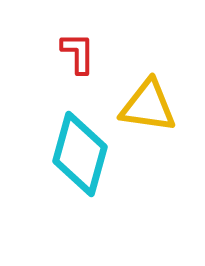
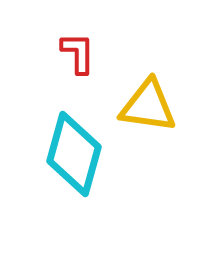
cyan diamond: moved 6 px left
